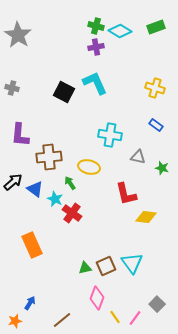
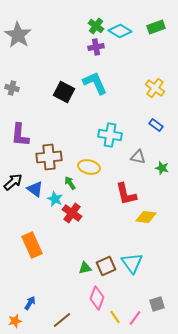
green cross: rotated 21 degrees clockwise
yellow cross: rotated 18 degrees clockwise
gray square: rotated 28 degrees clockwise
